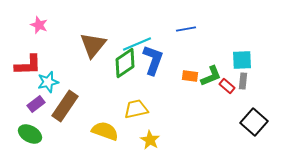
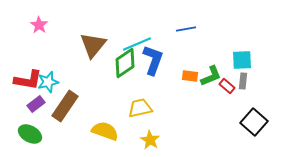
pink star: rotated 12 degrees clockwise
red L-shape: moved 15 px down; rotated 12 degrees clockwise
yellow trapezoid: moved 4 px right, 1 px up
